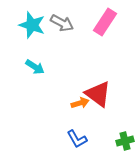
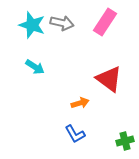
gray arrow: rotated 15 degrees counterclockwise
red triangle: moved 11 px right, 15 px up
blue L-shape: moved 2 px left, 5 px up
